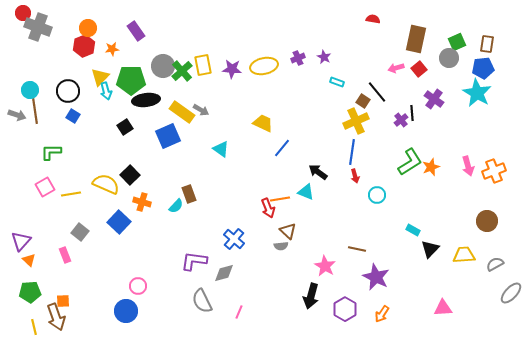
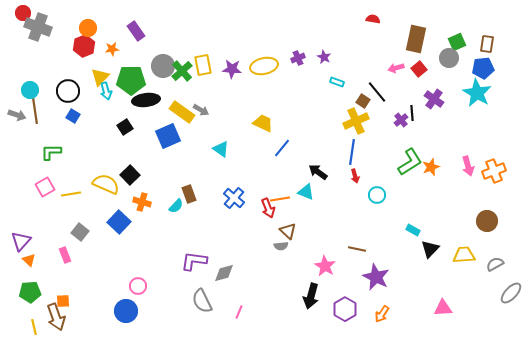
blue cross at (234, 239): moved 41 px up
